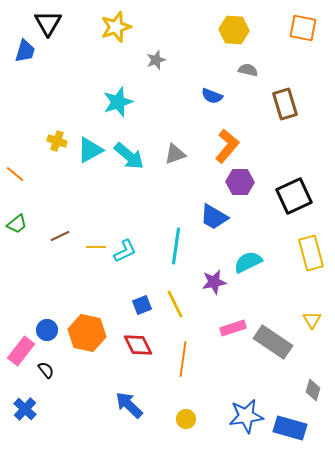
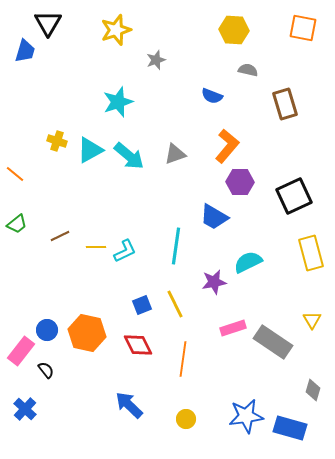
yellow star at (116, 27): moved 3 px down
